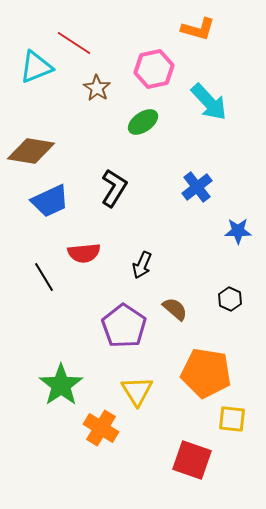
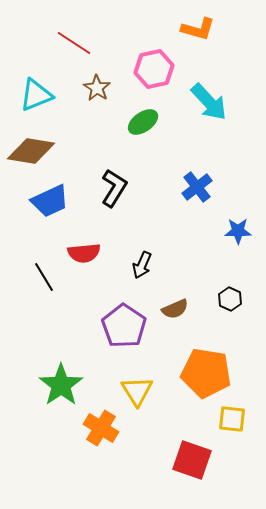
cyan triangle: moved 28 px down
brown semicircle: rotated 116 degrees clockwise
